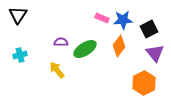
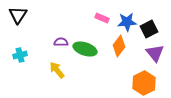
blue star: moved 4 px right, 2 px down
green ellipse: rotated 50 degrees clockwise
